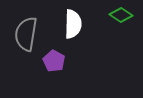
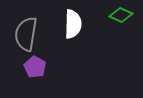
green diamond: rotated 10 degrees counterclockwise
purple pentagon: moved 19 px left, 6 px down
